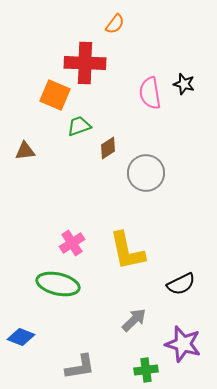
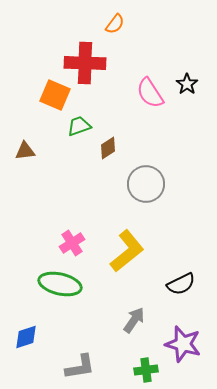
black star: moved 3 px right; rotated 20 degrees clockwise
pink semicircle: rotated 24 degrees counterclockwise
gray circle: moved 11 px down
yellow L-shape: rotated 117 degrees counterclockwise
green ellipse: moved 2 px right
gray arrow: rotated 12 degrees counterclockwise
blue diamond: moved 5 px right; rotated 40 degrees counterclockwise
